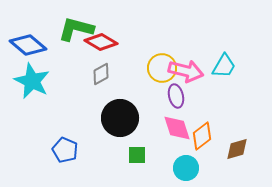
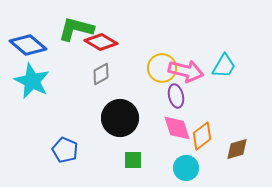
green square: moved 4 px left, 5 px down
